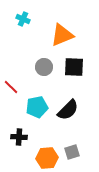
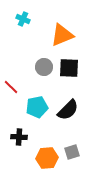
black square: moved 5 px left, 1 px down
